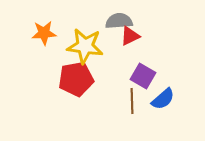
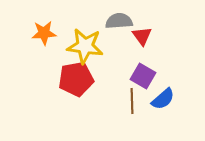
red triangle: moved 12 px right; rotated 40 degrees counterclockwise
